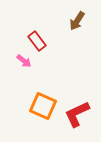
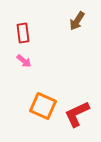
red rectangle: moved 14 px left, 8 px up; rotated 30 degrees clockwise
